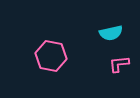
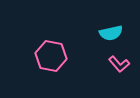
pink L-shape: rotated 125 degrees counterclockwise
